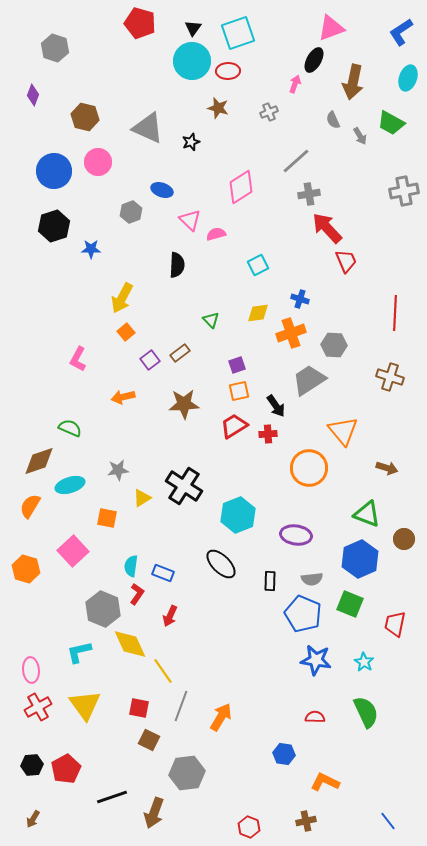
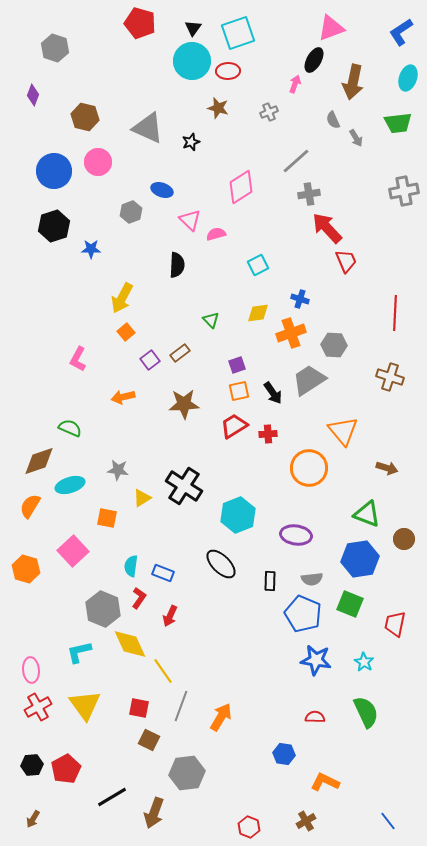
green trapezoid at (391, 123): moved 7 px right; rotated 36 degrees counterclockwise
gray arrow at (360, 136): moved 4 px left, 2 px down
black arrow at (276, 406): moved 3 px left, 13 px up
gray star at (118, 470): rotated 15 degrees clockwise
blue hexagon at (360, 559): rotated 15 degrees clockwise
red L-shape at (137, 594): moved 2 px right, 4 px down
black line at (112, 797): rotated 12 degrees counterclockwise
brown cross at (306, 821): rotated 18 degrees counterclockwise
